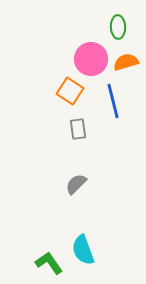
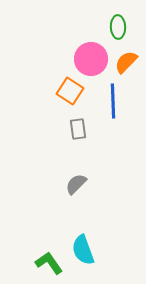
orange semicircle: rotated 30 degrees counterclockwise
blue line: rotated 12 degrees clockwise
